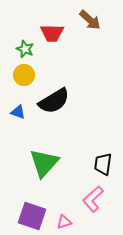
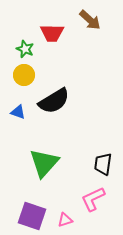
pink L-shape: rotated 16 degrees clockwise
pink triangle: moved 1 px right, 2 px up
